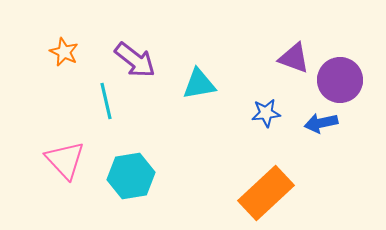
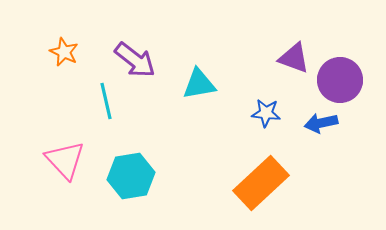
blue star: rotated 12 degrees clockwise
orange rectangle: moved 5 px left, 10 px up
